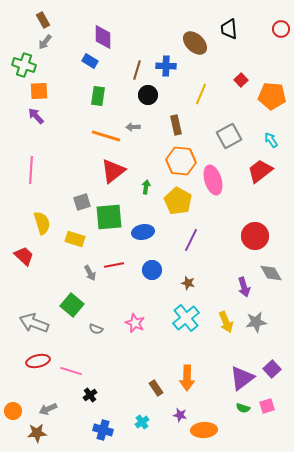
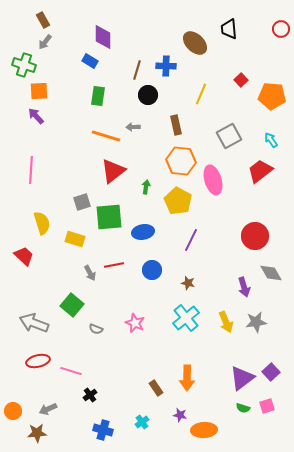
purple square at (272, 369): moved 1 px left, 3 px down
